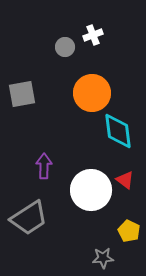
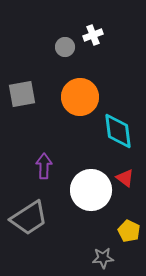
orange circle: moved 12 px left, 4 px down
red triangle: moved 2 px up
